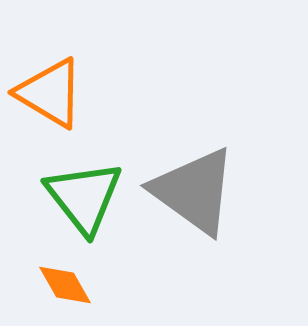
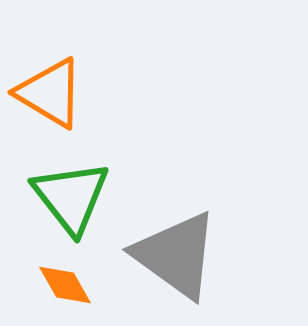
gray triangle: moved 18 px left, 64 px down
green triangle: moved 13 px left
